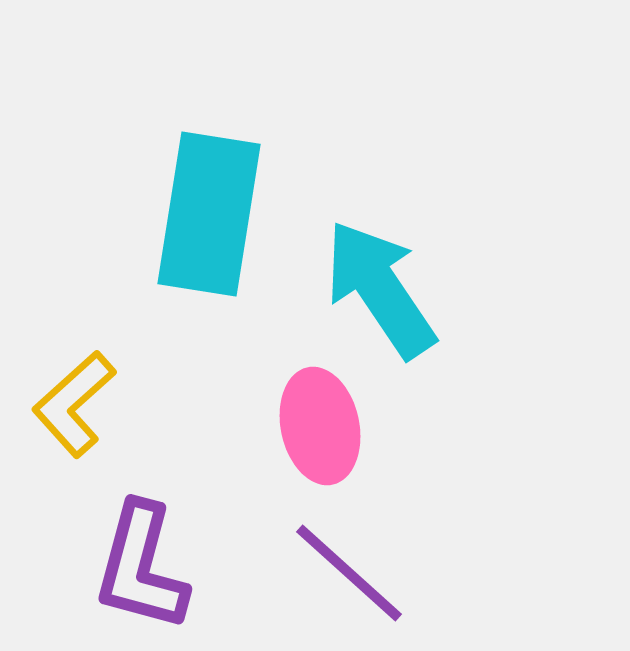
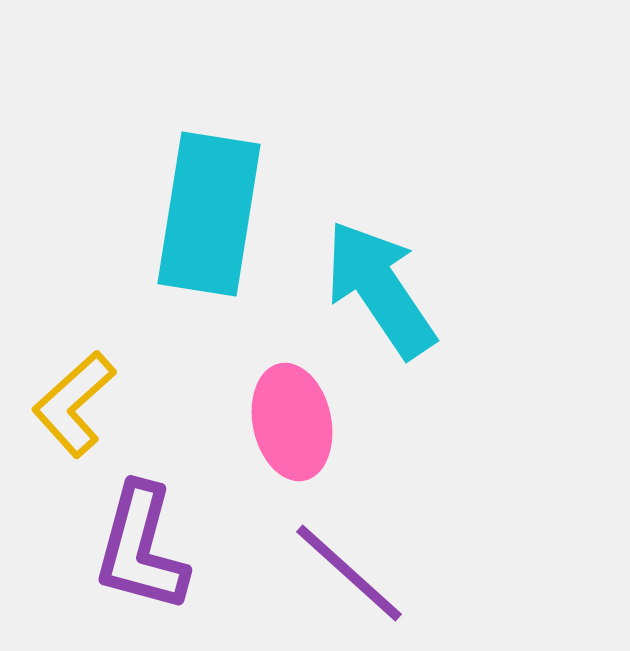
pink ellipse: moved 28 px left, 4 px up
purple L-shape: moved 19 px up
